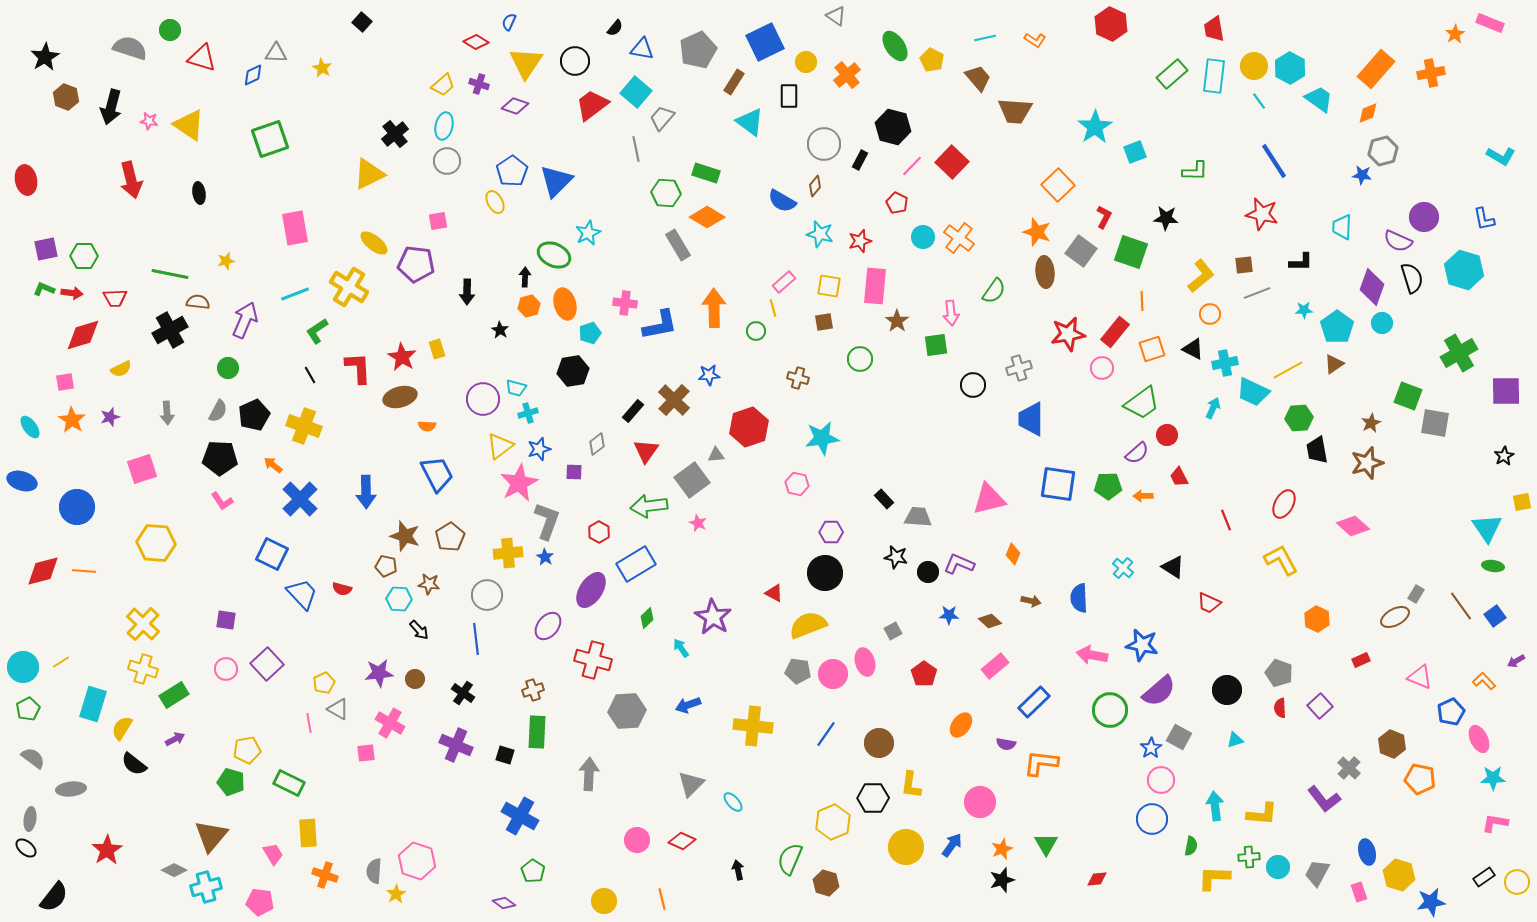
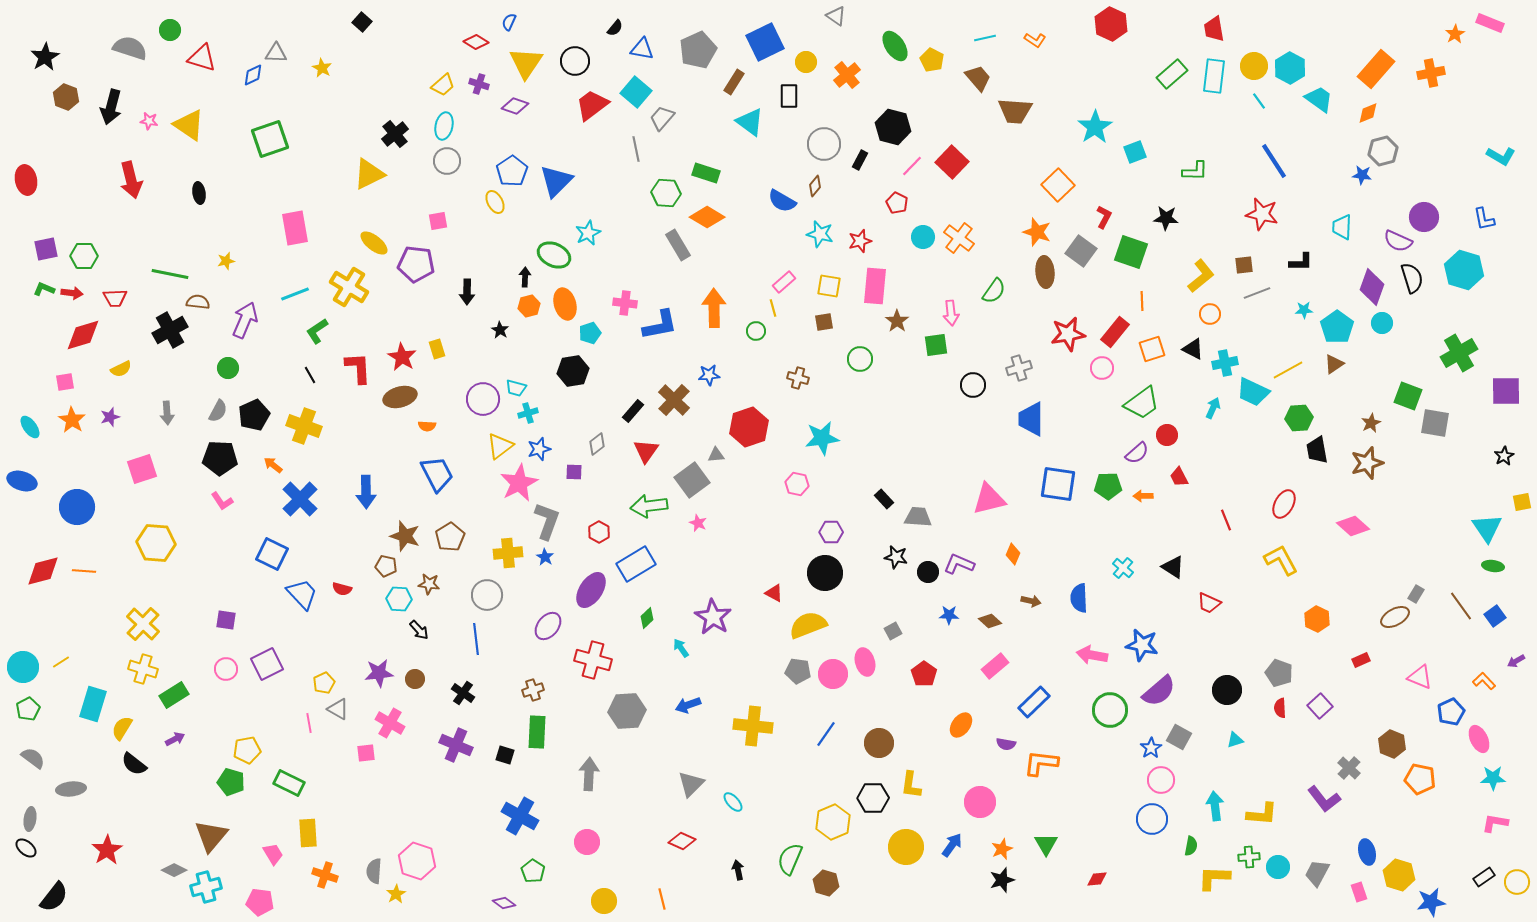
purple square at (267, 664): rotated 16 degrees clockwise
pink circle at (637, 840): moved 50 px left, 2 px down
